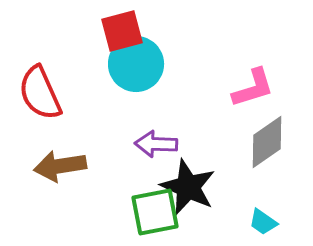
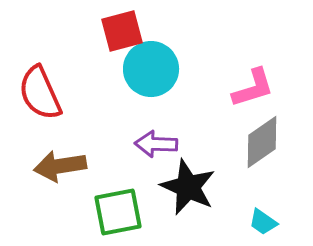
cyan circle: moved 15 px right, 5 px down
gray diamond: moved 5 px left
green square: moved 37 px left
